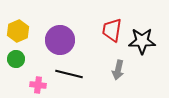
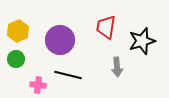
red trapezoid: moved 6 px left, 3 px up
black star: rotated 16 degrees counterclockwise
gray arrow: moved 1 px left, 3 px up; rotated 18 degrees counterclockwise
black line: moved 1 px left, 1 px down
